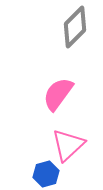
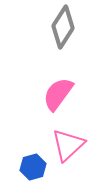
gray diamond: moved 12 px left; rotated 12 degrees counterclockwise
blue hexagon: moved 13 px left, 7 px up
